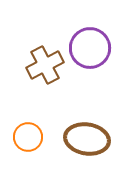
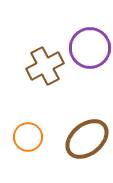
brown cross: moved 1 px down
brown ellipse: rotated 48 degrees counterclockwise
